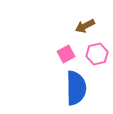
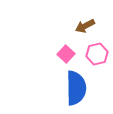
pink square: rotated 18 degrees counterclockwise
